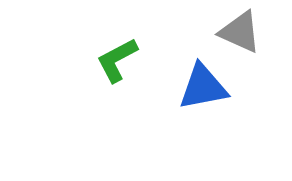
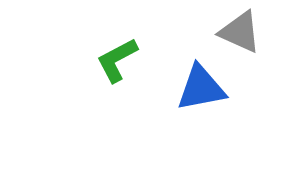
blue triangle: moved 2 px left, 1 px down
